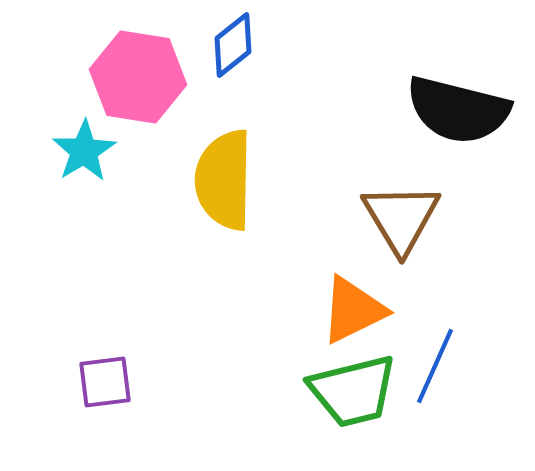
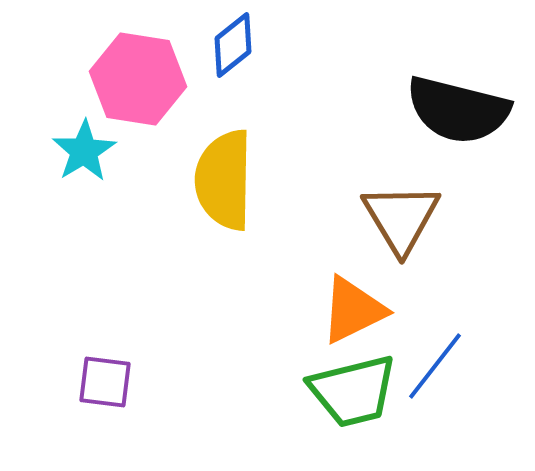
pink hexagon: moved 2 px down
blue line: rotated 14 degrees clockwise
purple square: rotated 14 degrees clockwise
